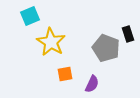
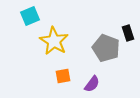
black rectangle: moved 1 px up
yellow star: moved 3 px right, 1 px up
orange square: moved 2 px left, 2 px down
purple semicircle: rotated 12 degrees clockwise
